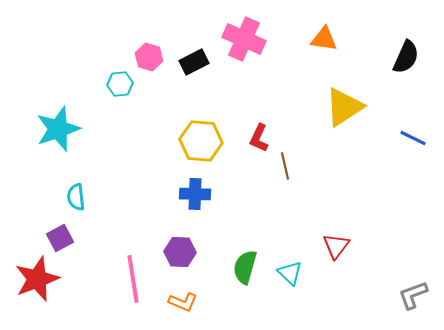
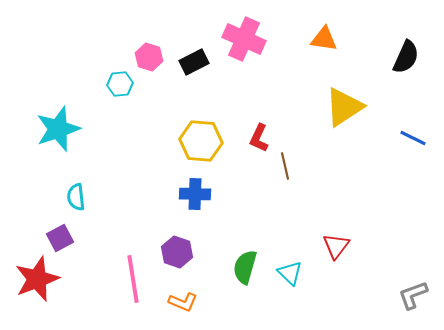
purple hexagon: moved 3 px left; rotated 16 degrees clockwise
